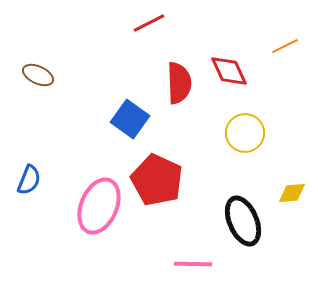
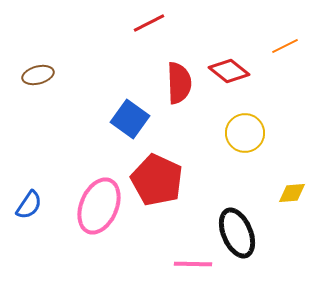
red diamond: rotated 27 degrees counterclockwise
brown ellipse: rotated 40 degrees counterclockwise
blue semicircle: moved 25 px down; rotated 12 degrees clockwise
black ellipse: moved 6 px left, 12 px down
